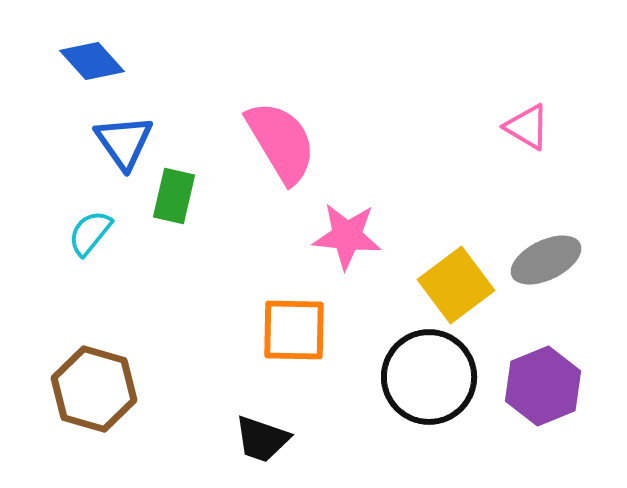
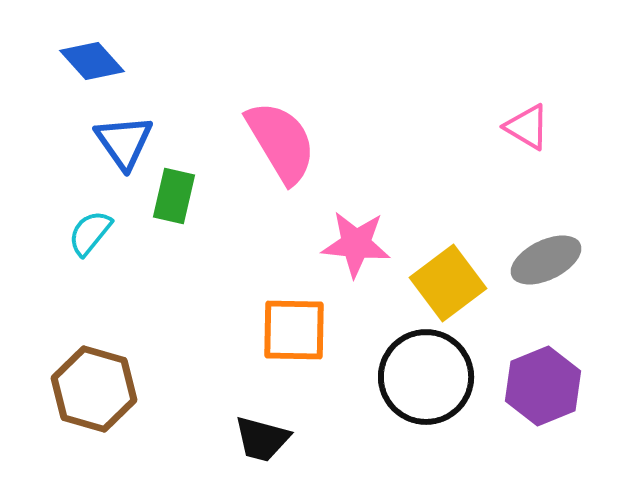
pink star: moved 9 px right, 8 px down
yellow square: moved 8 px left, 2 px up
black circle: moved 3 px left
black trapezoid: rotated 4 degrees counterclockwise
